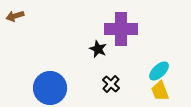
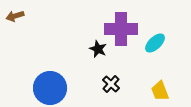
cyan ellipse: moved 4 px left, 28 px up
